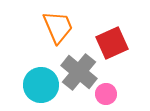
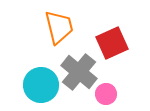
orange trapezoid: moved 1 px right; rotated 9 degrees clockwise
